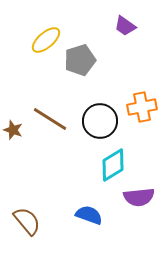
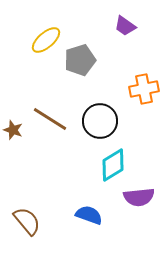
orange cross: moved 2 px right, 18 px up
